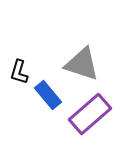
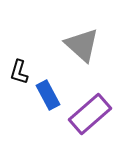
gray triangle: moved 19 px up; rotated 24 degrees clockwise
blue rectangle: rotated 12 degrees clockwise
